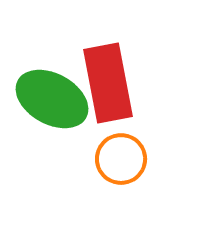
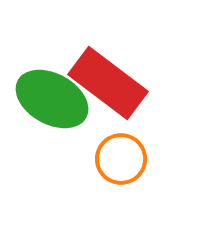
red rectangle: rotated 42 degrees counterclockwise
